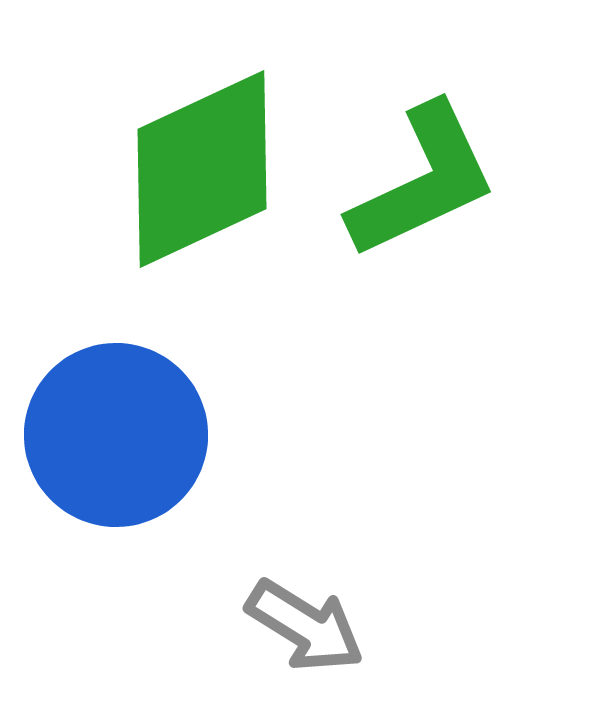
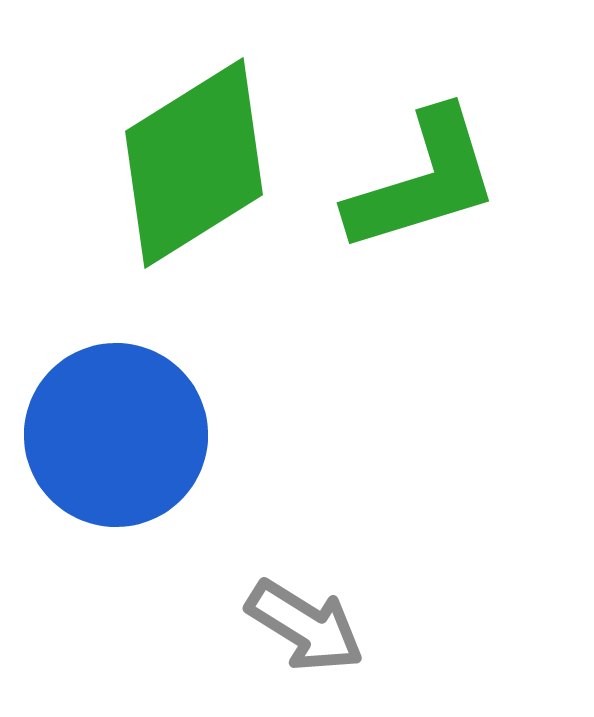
green diamond: moved 8 px left, 6 px up; rotated 7 degrees counterclockwise
green L-shape: rotated 8 degrees clockwise
